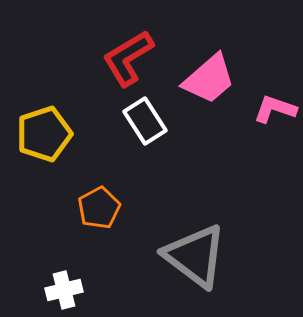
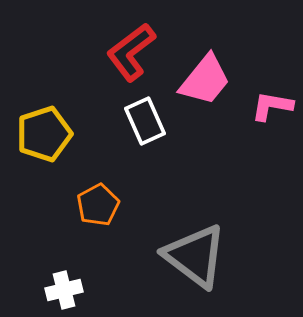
red L-shape: moved 3 px right, 6 px up; rotated 6 degrees counterclockwise
pink trapezoid: moved 4 px left, 1 px down; rotated 10 degrees counterclockwise
pink L-shape: moved 3 px left, 3 px up; rotated 9 degrees counterclockwise
white rectangle: rotated 9 degrees clockwise
orange pentagon: moved 1 px left, 3 px up
